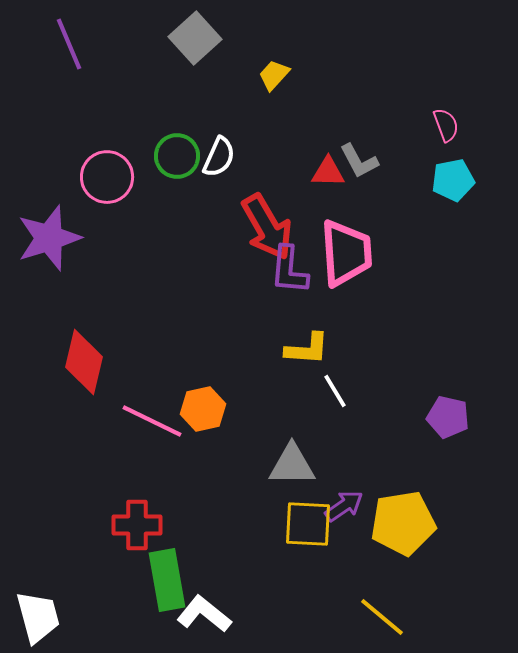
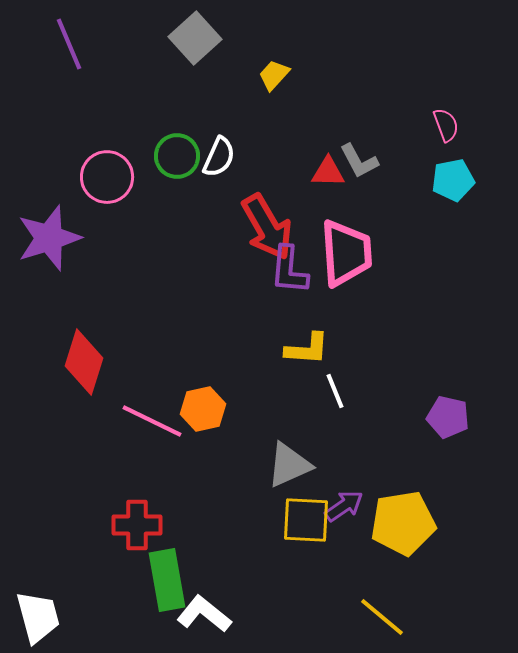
red diamond: rotated 4 degrees clockwise
white line: rotated 9 degrees clockwise
gray triangle: moved 3 px left; rotated 24 degrees counterclockwise
yellow square: moved 2 px left, 4 px up
